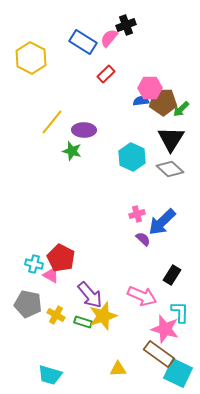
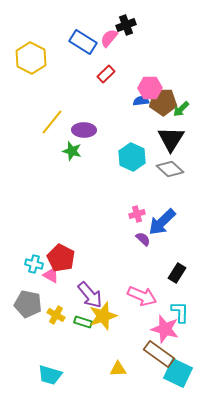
black rectangle: moved 5 px right, 2 px up
